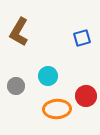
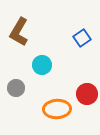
blue square: rotated 18 degrees counterclockwise
cyan circle: moved 6 px left, 11 px up
gray circle: moved 2 px down
red circle: moved 1 px right, 2 px up
